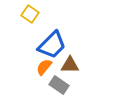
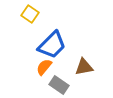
brown triangle: moved 14 px right, 2 px down; rotated 12 degrees counterclockwise
